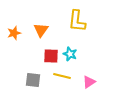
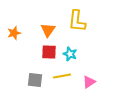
orange triangle: moved 7 px right
red square: moved 2 px left, 4 px up
yellow line: rotated 24 degrees counterclockwise
gray square: moved 2 px right
